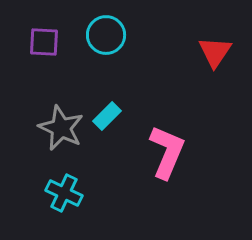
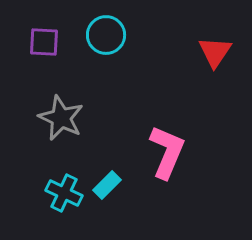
cyan rectangle: moved 69 px down
gray star: moved 10 px up
